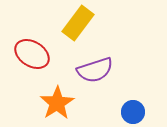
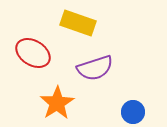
yellow rectangle: rotated 72 degrees clockwise
red ellipse: moved 1 px right, 1 px up
purple semicircle: moved 2 px up
